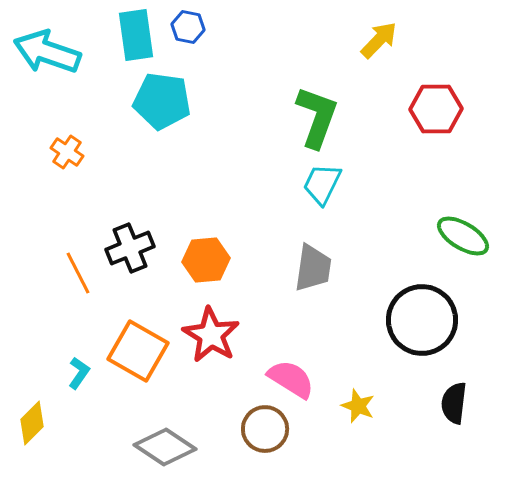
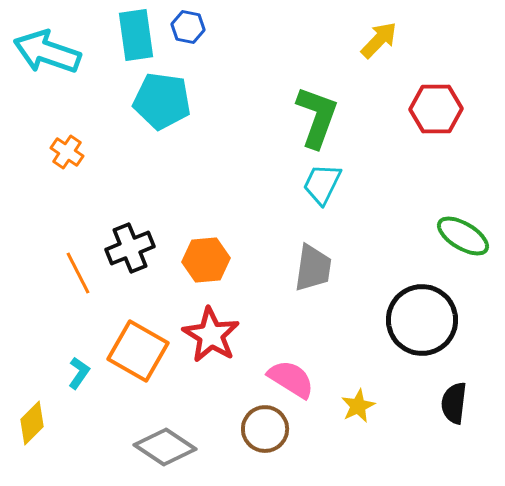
yellow star: rotated 24 degrees clockwise
